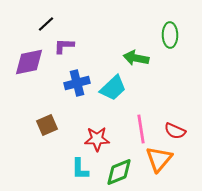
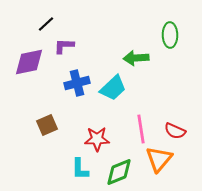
green arrow: rotated 15 degrees counterclockwise
